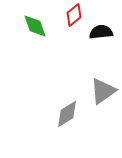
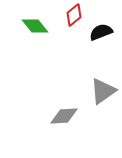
green diamond: rotated 20 degrees counterclockwise
black semicircle: rotated 15 degrees counterclockwise
gray diamond: moved 3 px left, 2 px down; rotated 28 degrees clockwise
